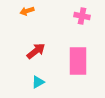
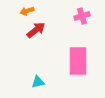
pink cross: rotated 28 degrees counterclockwise
red arrow: moved 21 px up
cyan triangle: rotated 16 degrees clockwise
